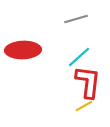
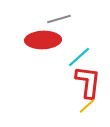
gray line: moved 17 px left
red ellipse: moved 20 px right, 10 px up
yellow line: moved 3 px right; rotated 12 degrees counterclockwise
